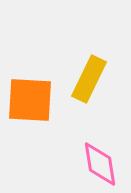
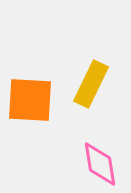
yellow rectangle: moved 2 px right, 5 px down
